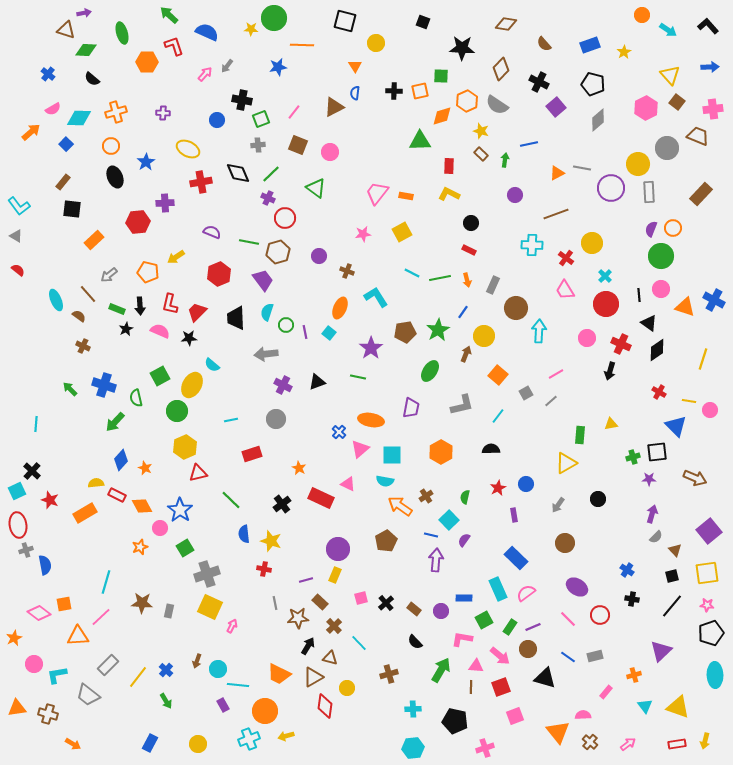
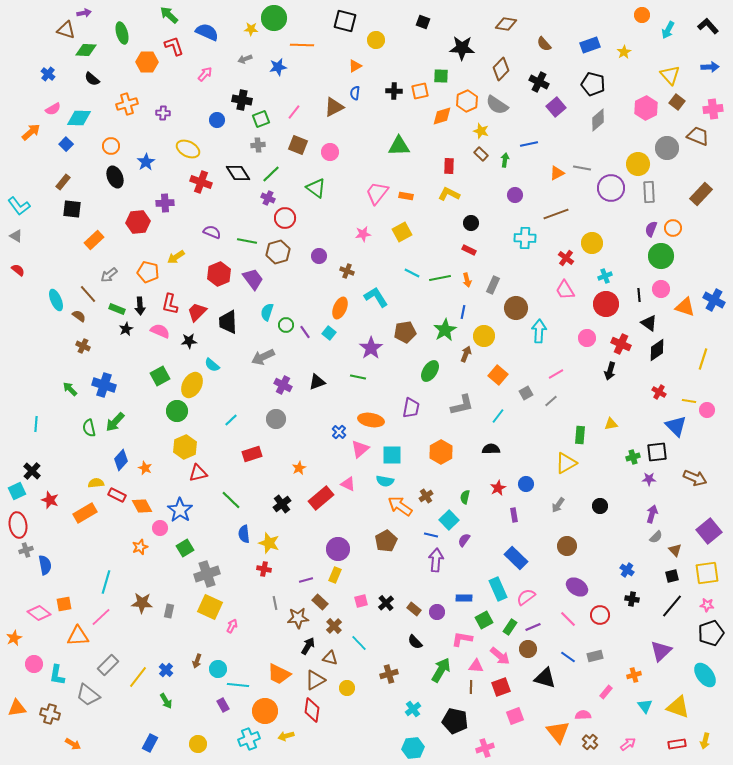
cyan arrow at (668, 30): rotated 84 degrees clockwise
yellow circle at (376, 43): moved 3 px up
gray arrow at (227, 66): moved 18 px right, 7 px up; rotated 32 degrees clockwise
orange triangle at (355, 66): rotated 32 degrees clockwise
orange cross at (116, 112): moved 11 px right, 8 px up
green triangle at (420, 141): moved 21 px left, 5 px down
black diamond at (238, 173): rotated 10 degrees counterclockwise
red cross at (201, 182): rotated 30 degrees clockwise
green line at (249, 242): moved 2 px left, 1 px up
cyan cross at (532, 245): moved 7 px left, 7 px up
cyan cross at (605, 276): rotated 24 degrees clockwise
purple trapezoid at (263, 280): moved 10 px left, 1 px up
blue line at (463, 312): rotated 24 degrees counterclockwise
black trapezoid at (236, 318): moved 8 px left, 4 px down
green star at (438, 330): moved 7 px right
purple line at (305, 332): rotated 24 degrees counterclockwise
black star at (189, 338): moved 3 px down
gray arrow at (266, 354): moved 3 px left, 3 px down; rotated 20 degrees counterclockwise
green semicircle at (136, 398): moved 47 px left, 30 px down
pink circle at (710, 410): moved 3 px left
cyan line at (231, 420): rotated 32 degrees counterclockwise
orange star at (299, 468): rotated 16 degrees clockwise
red rectangle at (321, 498): rotated 65 degrees counterclockwise
black circle at (598, 499): moved 2 px right, 7 px down
yellow star at (271, 541): moved 2 px left, 2 px down
brown circle at (565, 543): moved 2 px right, 3 px down
pink semicircle at (526, 593): moved 4 px down
pink square at (361, 598): moved 3 px down
purple circle at (441, 611): moved 4 px left, 1 px down
cyan L-shape at (57, 675): rotated 70 degrees counterclockwise
cyan ellipse at (715, 675): moved 10 px left; rotated 35 degrees counterclockwise
brown triangle at (313, 677): moved 2 px right, 3 px down
red diamond at (325, 706): moved 13 px left, 4 px down
cyan cross at (413, 709): rotated 35 degrees counterclockwise
brown cross at (48, 714): moved 2 px right
